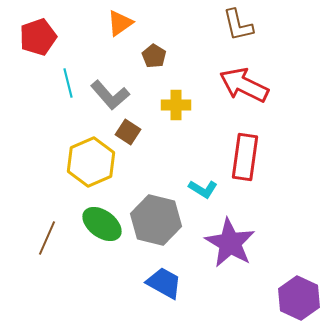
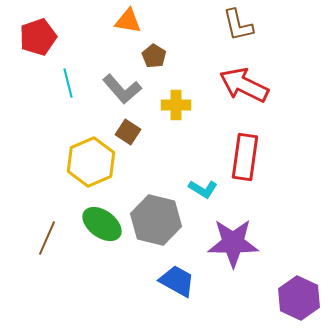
orange triangle: moved 8 px right, 2 px up; rotated 44 degrees clockwise
gray L-shape: moved 12 px right, 6 px up
purple star: moved 3 px right; rotated 30 degrees counterclockwise
blue trapezoid: moved 13 px right, 2 px up
